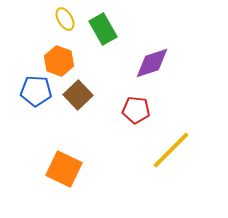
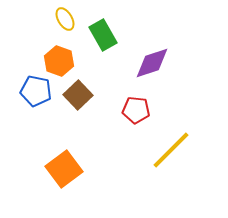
green rectangle: moved 6 px down
blue pentagon: rotated 8 degrees clockwise
orange square: rotated 27 degrees clockwise
